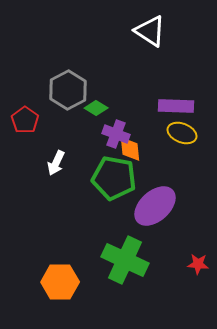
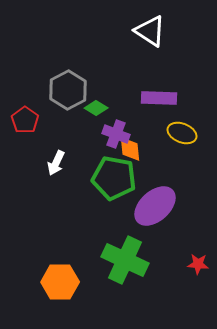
purple rectangle: moved 17 px left, 8 px up
